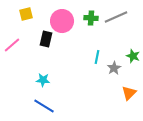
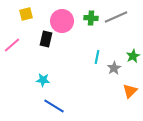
green star: rotated 24 degrees clockwise
orange triangle: moved 1 px right, 2 px up
blue line: moved 10 px right
